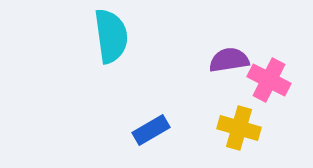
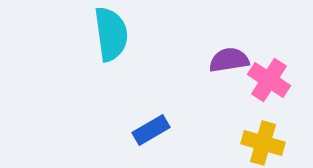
cyan semicircle: moved 2 px up
pink cross: rotated 6 degrees clockwise
yellow cross: moved 24 px right, 15 px down
